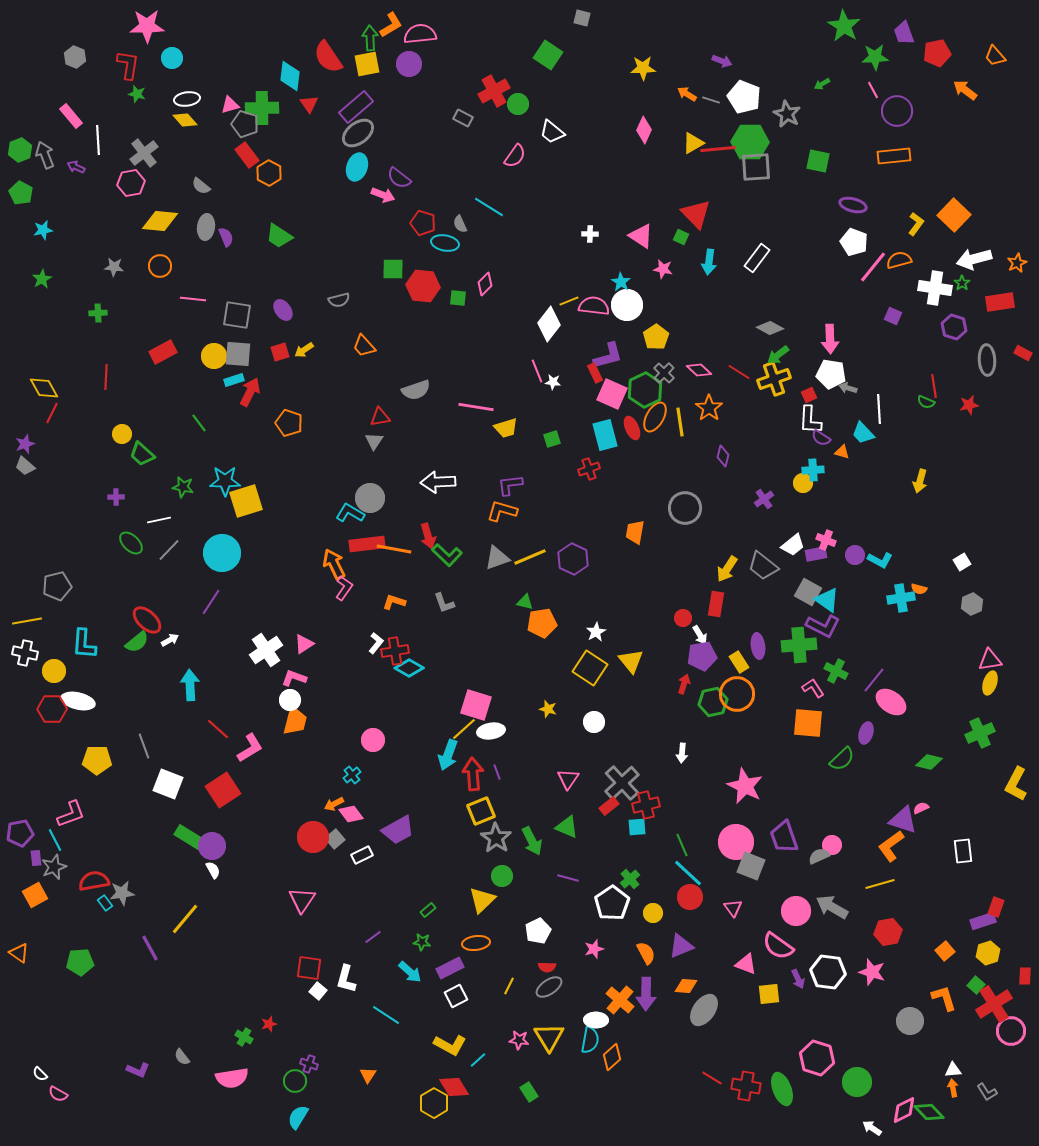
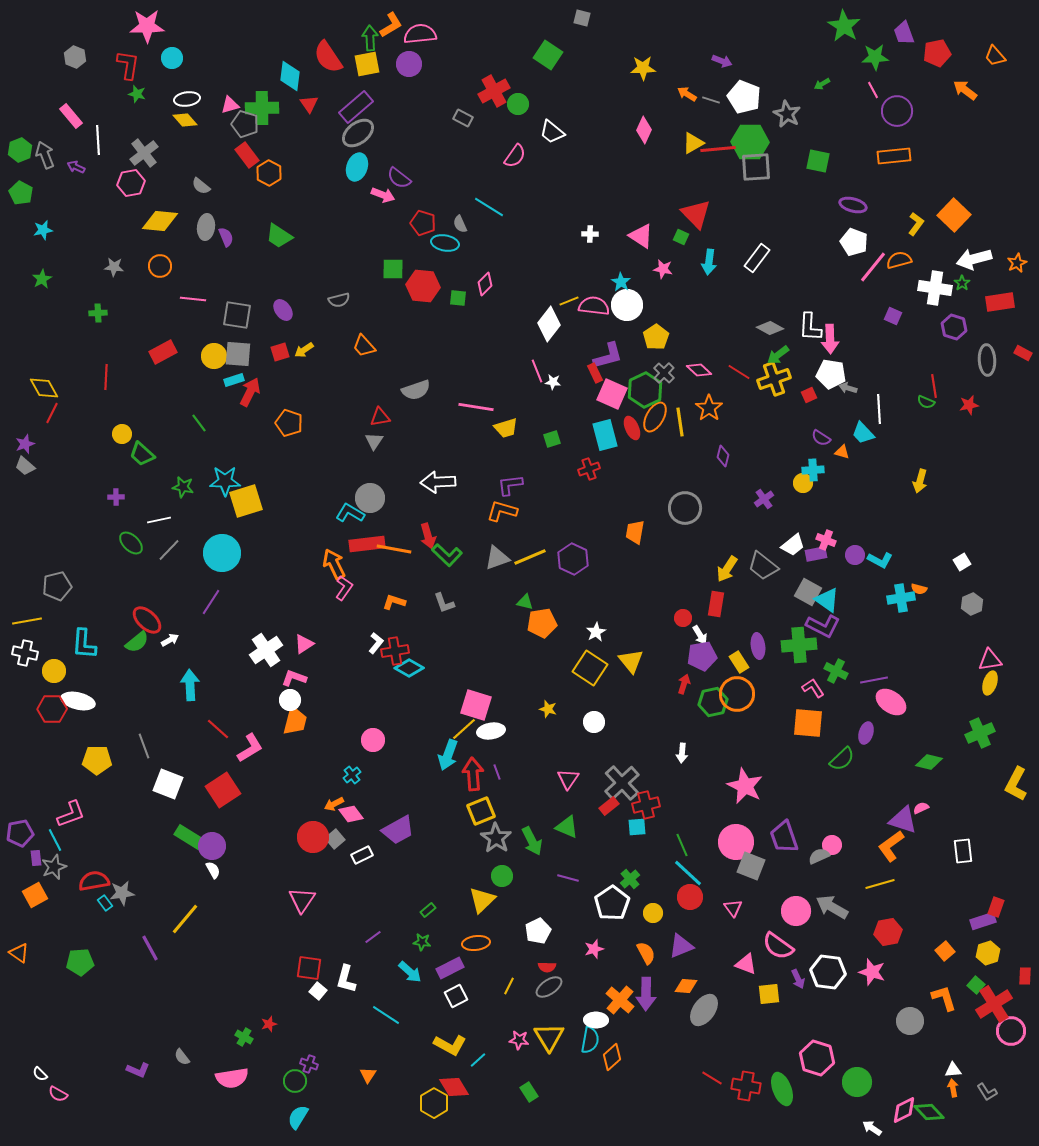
white L-shape at (810, 420): moved 93 px up
purple line at (874, 680): rotated 40 degrees clockwise
